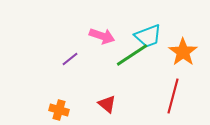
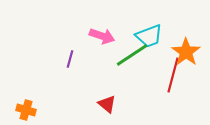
cyan trapezoid: moved 1 px right
orange star: moved 3 px right
purple line: rotated 36 degrees counterclockwise
red line: moved 21 px up
orange cross: moved 33 px left
